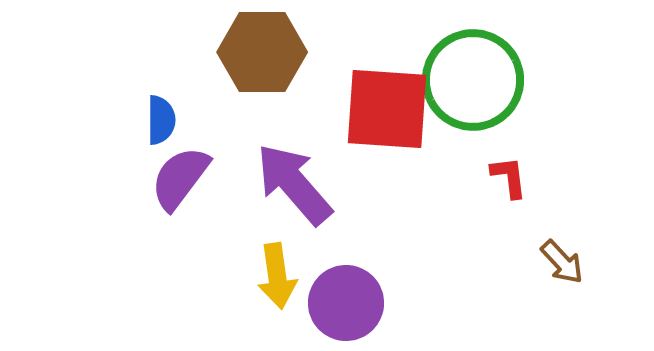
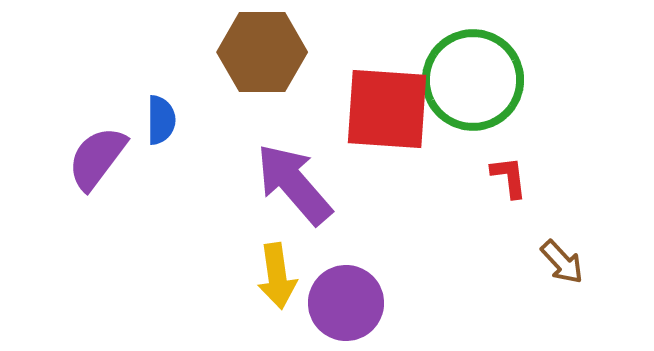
purple semicircle: moved 83 px left, 20 px up
